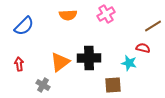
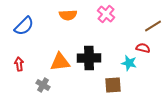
pink cross: rotated 18 degrees counterclockwise
orange triangle: rotated 30 degrees clockwise
